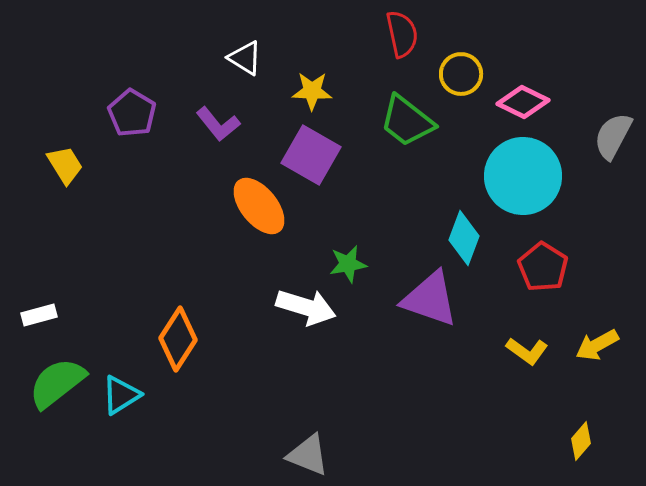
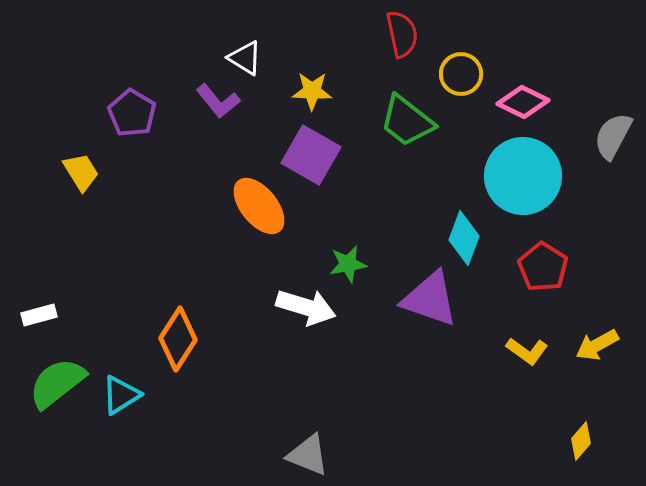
purple L-shape: moved 23 px up
yellow trapezoid: moved 16 px right, 7 px down
